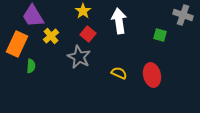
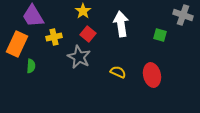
white arrow: moved 2 px right, 3 px down
yellow cross: moved 3 px right, 1 px down; rotated 28 degrees clockwise
yellow semicircle: moved 1 px left, 1 px up
